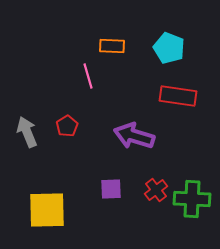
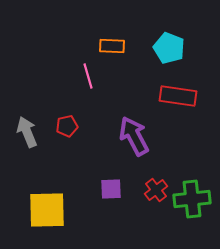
red pentagon: rotated 20 degrees clockwise
purple arrow: rotated 45 degrees clockwise
green cross: rotated 9 degrees counterclockwise
